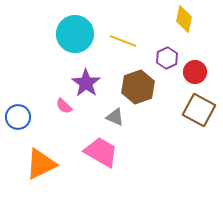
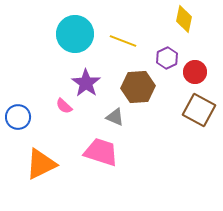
brown hexagon: rotated 16 degrees clockwise
pink trapezoid: rotated 12 degrees counterclockwise
